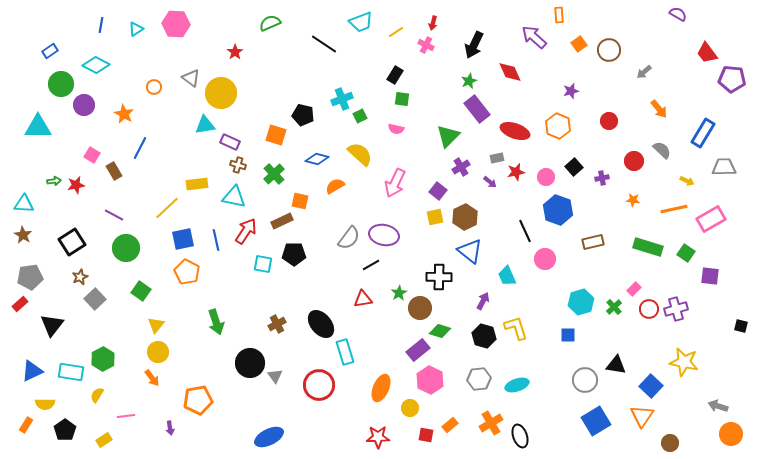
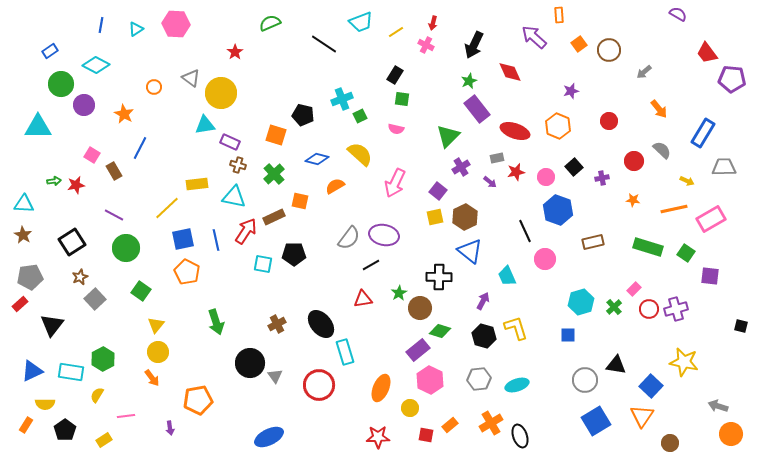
brown rectangle at (282, 221): moved 8 px left, 4 px up
